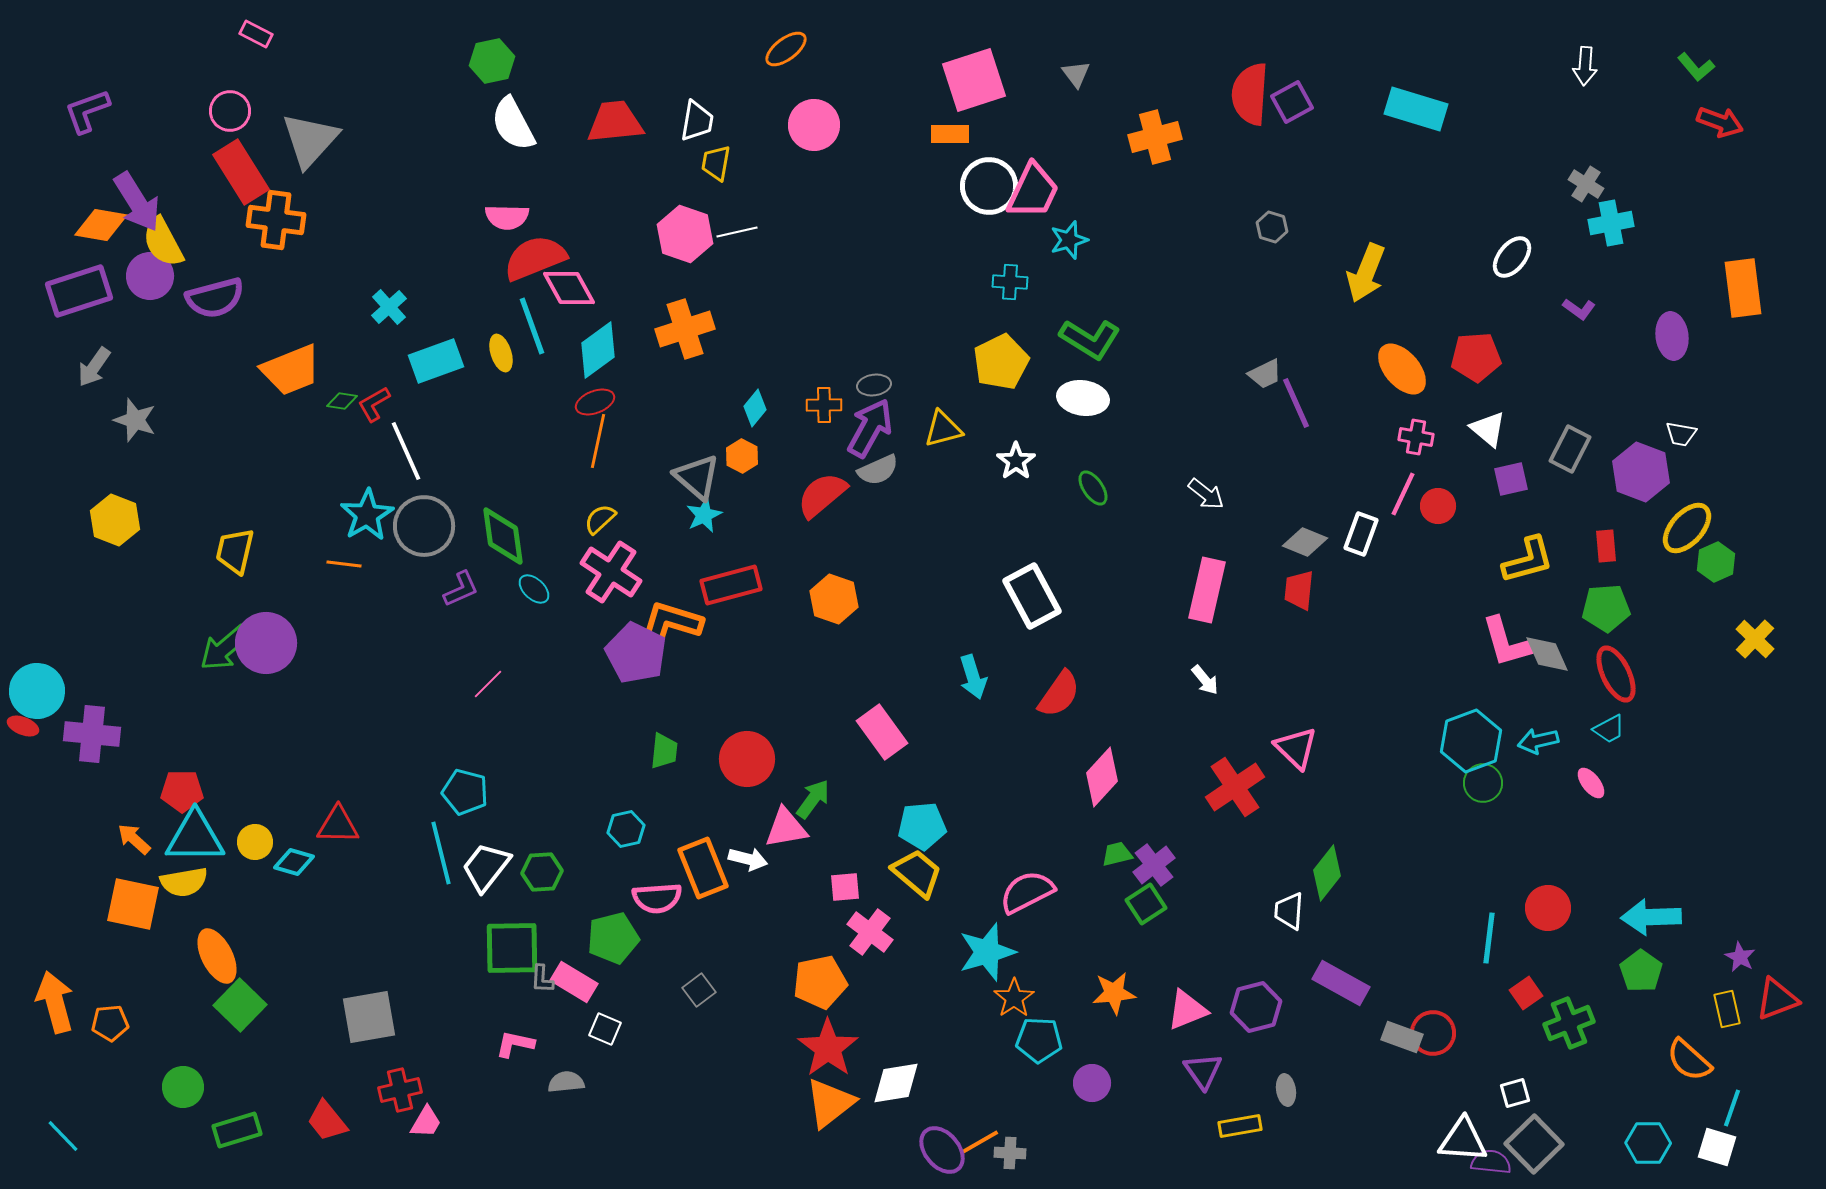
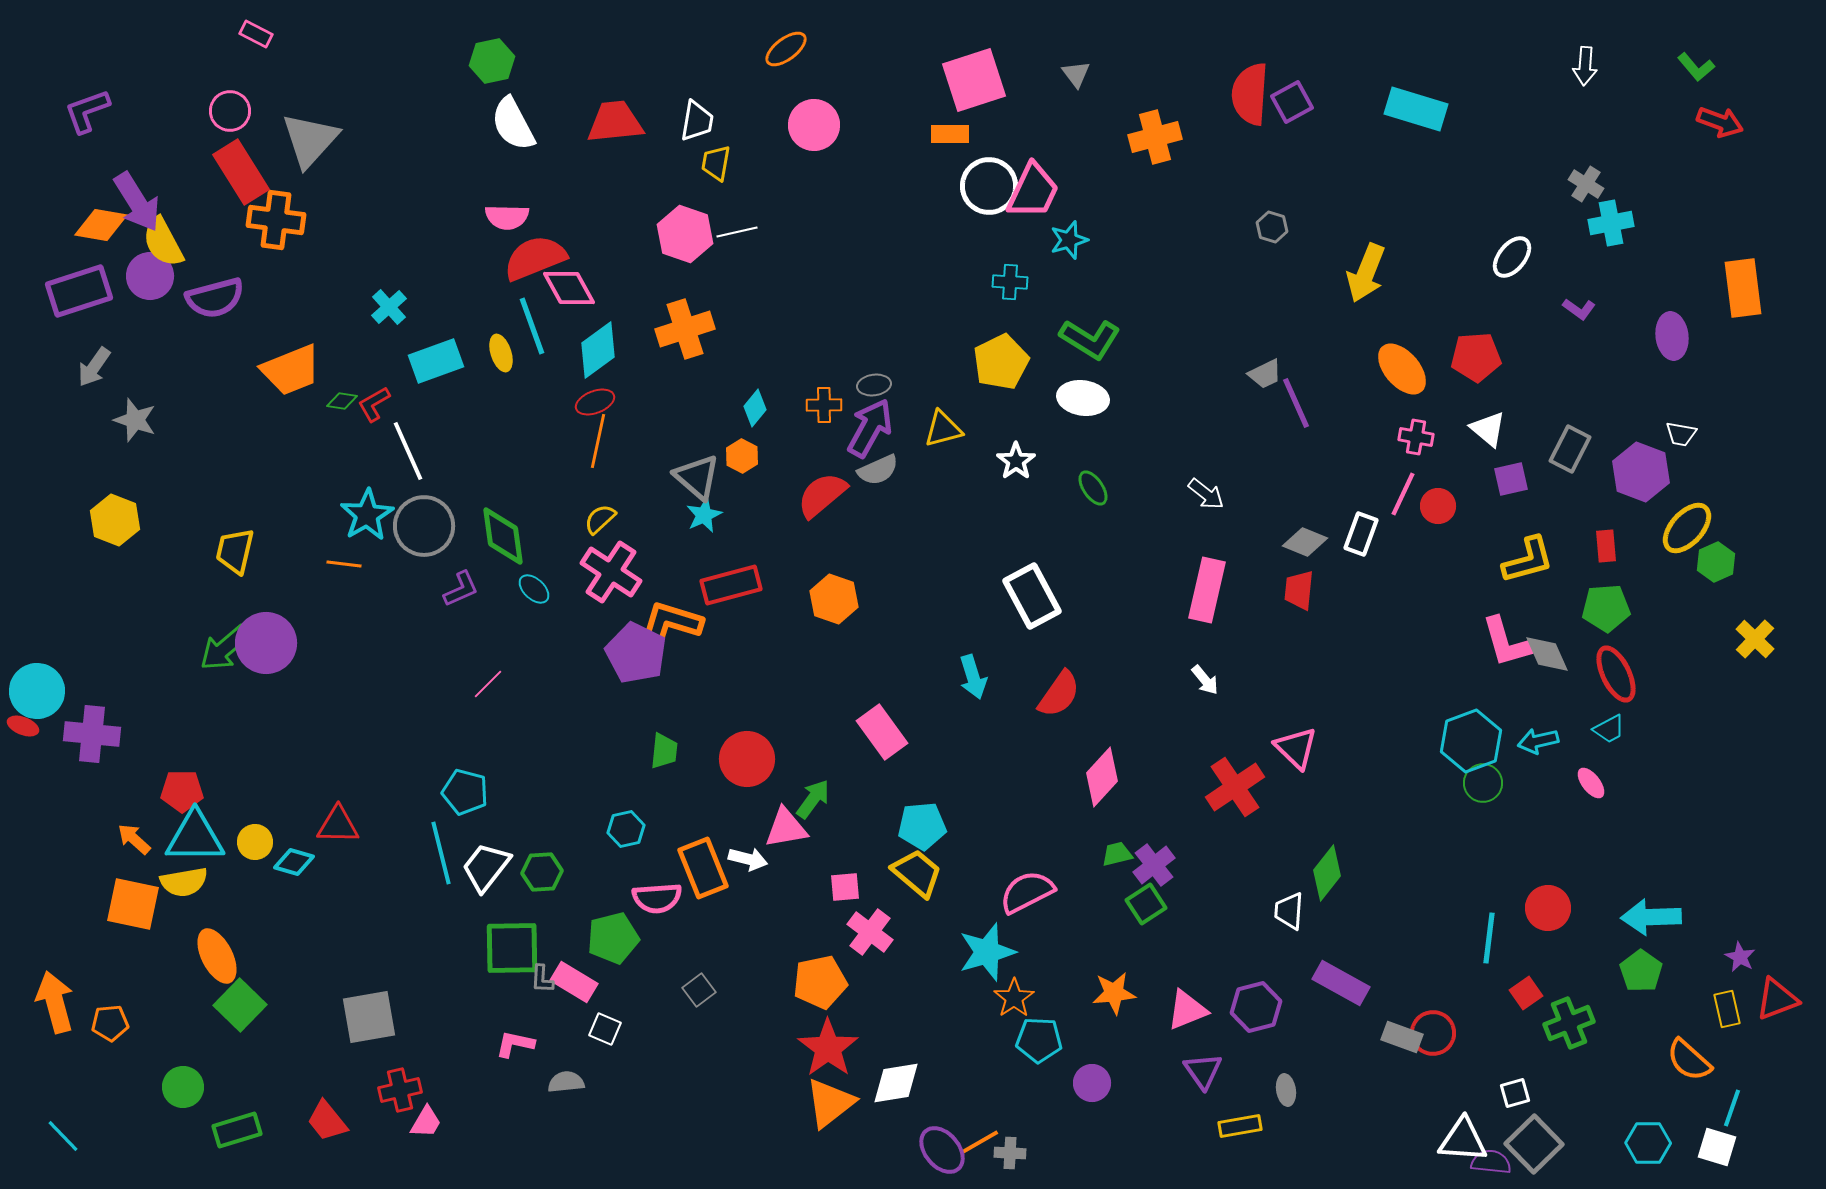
white line at (406, 451): moved 2 px right
